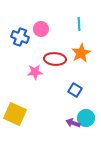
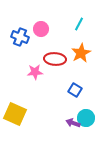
cyan line: rotated 32 degrees clockwise
